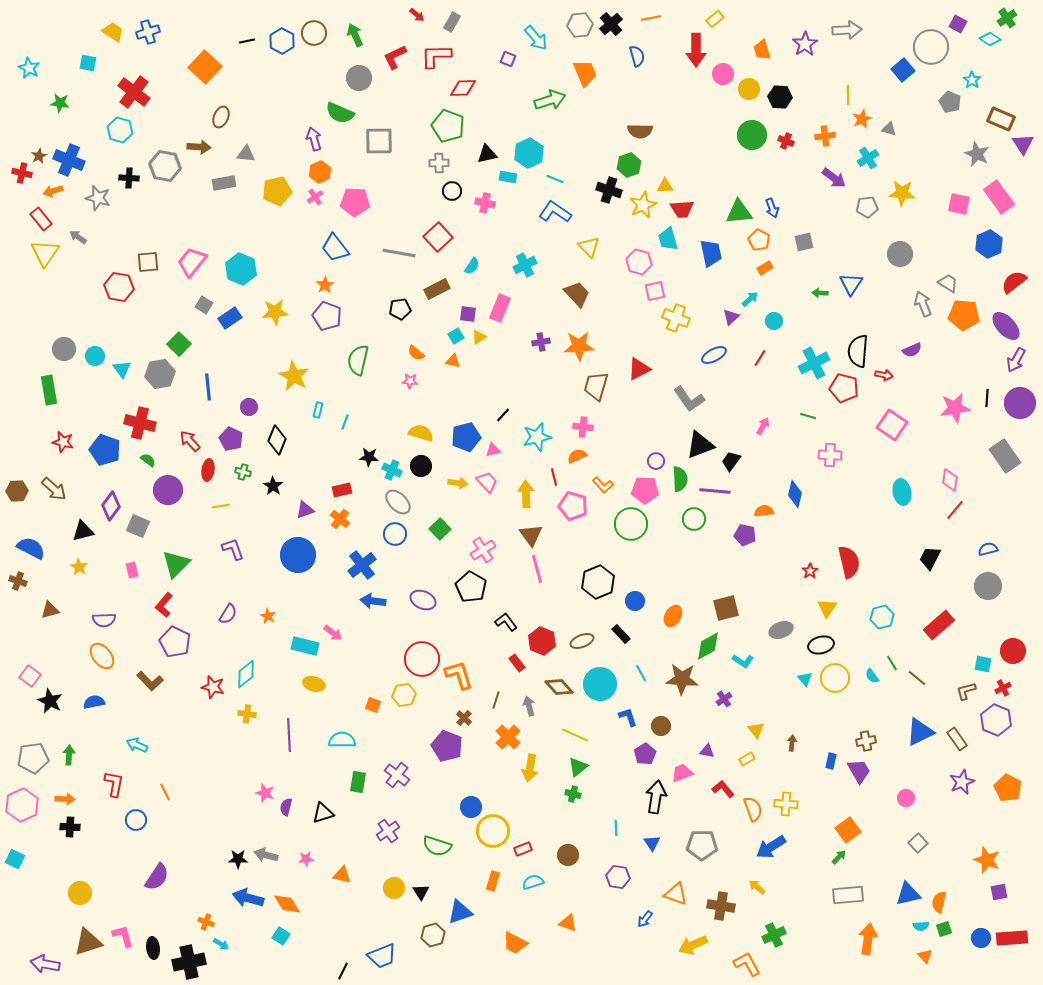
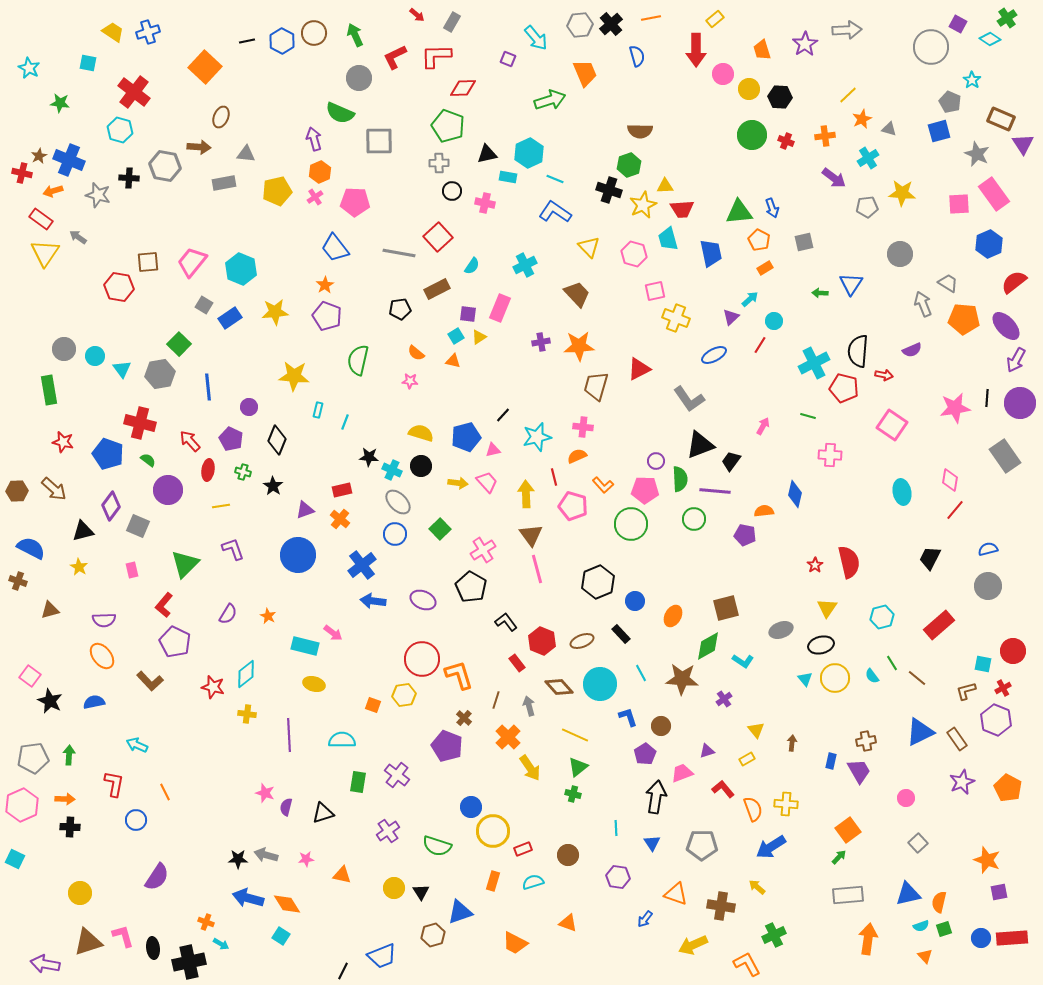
blue square at (903, 70): moved 36 px right, 61 px down; rotated 25 degrees clockwise
yellow line at (848, 95): rotated 48 degrees clockwise
pink rectangle at (999, 197): moved 5 px left, 3 px up
gray star at (98, 198): moved 3 px up
pink square at (959, 204): rotated 15 degrees counterclockwise
red rectangle at (41, 219): rotated 15 degrees counterclockwise
pink hexagon at (639, 262): moved 5 px left, 8 px up
orange pentagon at (964, 315): moved 4 px down
red line at (760, 358): moved 13 px up
yellow star at (294, 376): rotated 24 degrees counterclockwise
blue pentagon at (105, 450): moved 3 px right, 4 px down
green triangle at (176, 564): moved 9 px right
red star at (810, 571): moved 5 px right, 6 px up
purple triangle at (707, 751): rotated 28 degrees counterclockwise
yellow arrow at (530, 768): rotated 44 degrees counterclockwise
cyan semicircle at (921, 926): rotated 14 degrees counterclockwise
